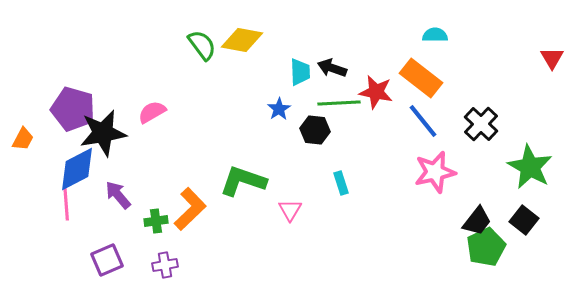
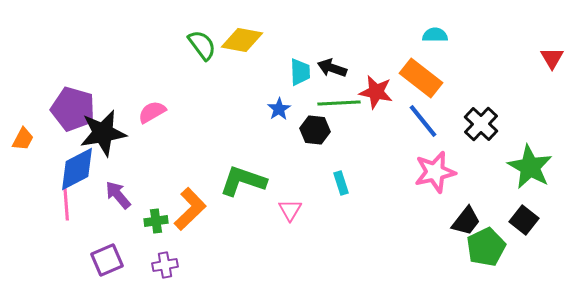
black trapezoid: moved 11 px left
